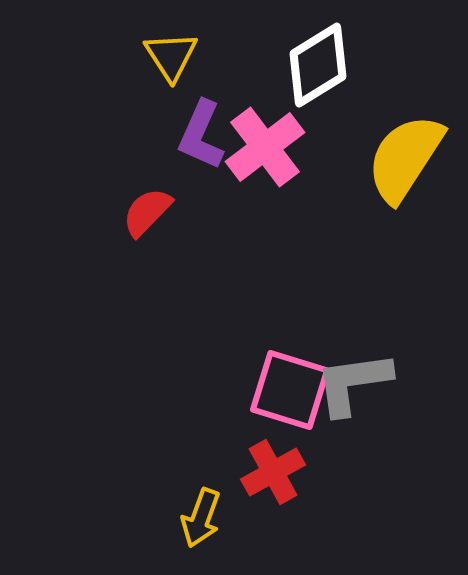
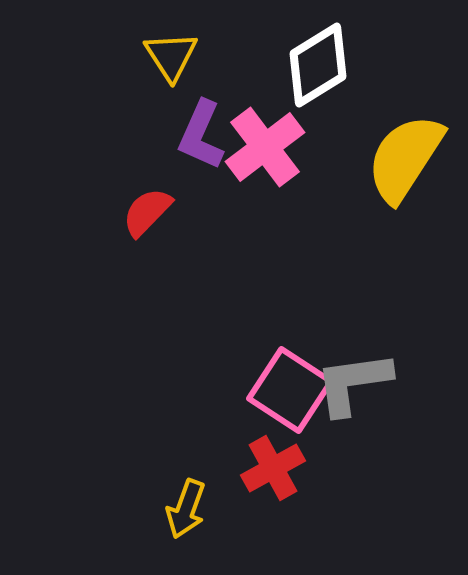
pink square: rotated 16 degrees clockwise
red cross: moved 4 px up
yellow arrow: moved 15 px left, 9 px up
